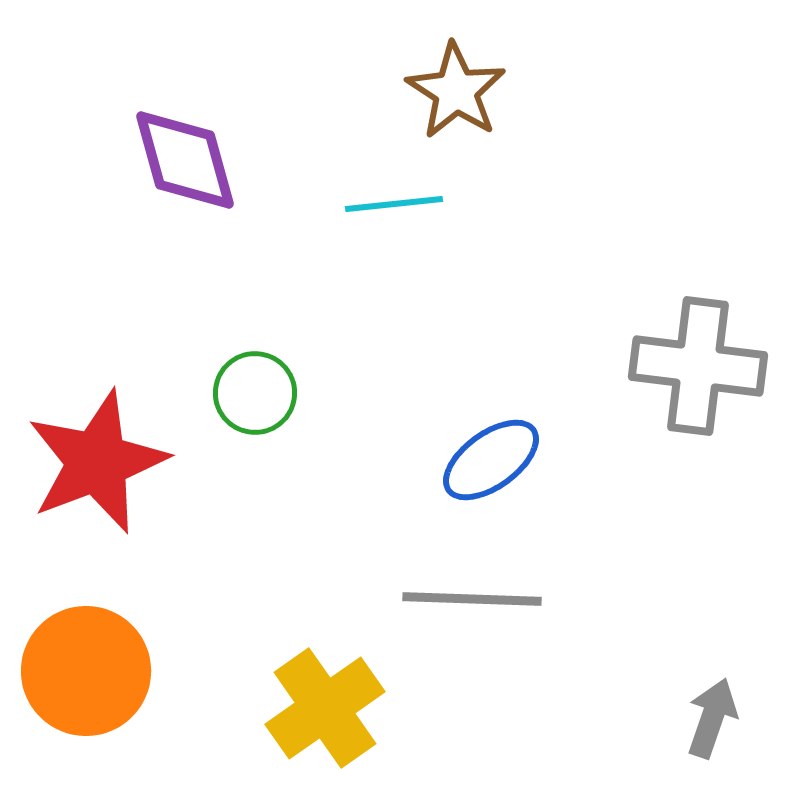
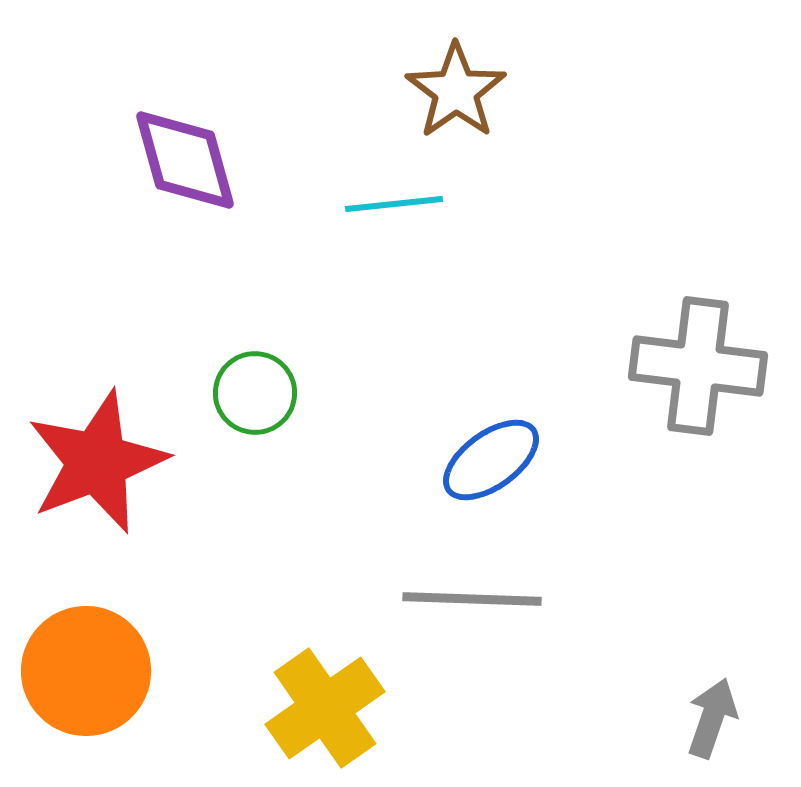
brown star: rotated 4 degrees clockwise
